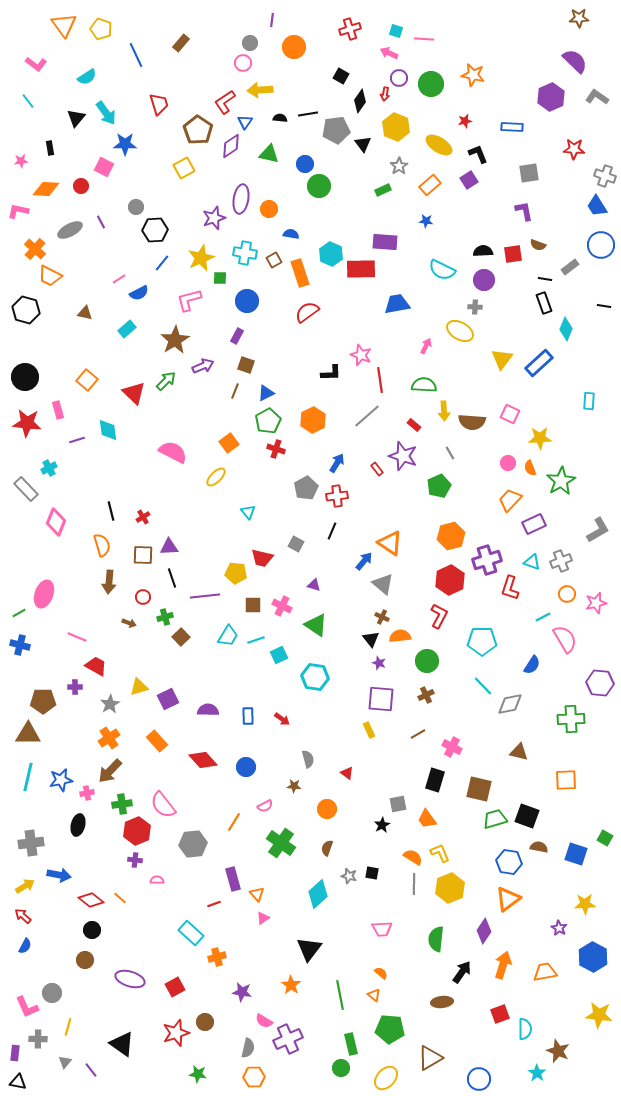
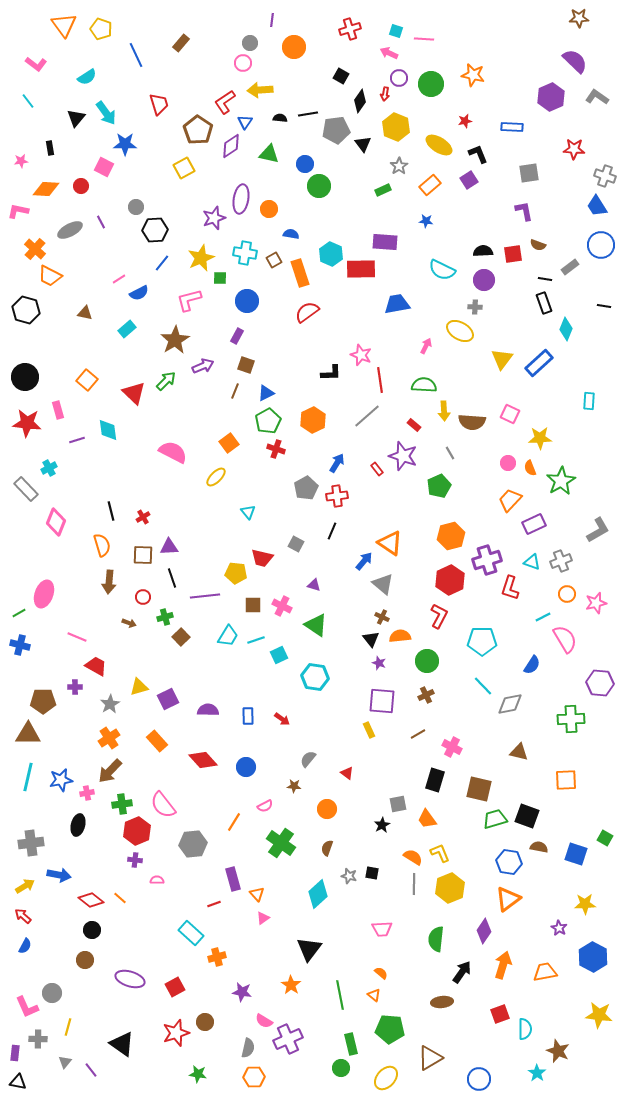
purple square at (381, 699): moved 1 px right, 2 px down
gray semicircle at (308, 759): rotated 126 degrees counterclockwise
